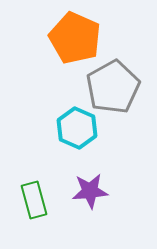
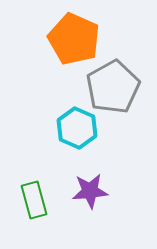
orange pentagon: moved 1 px left, 1 px down
